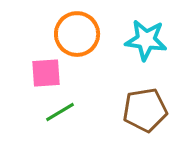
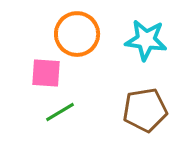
pink square: rotated 8 degrees clockwise
